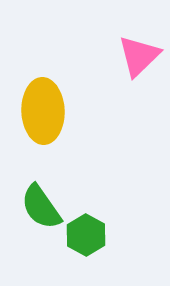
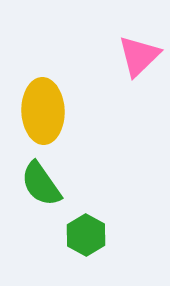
green semicircle: moved 23 px up
